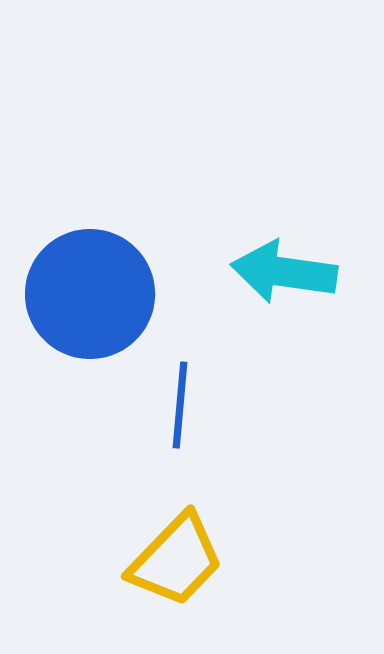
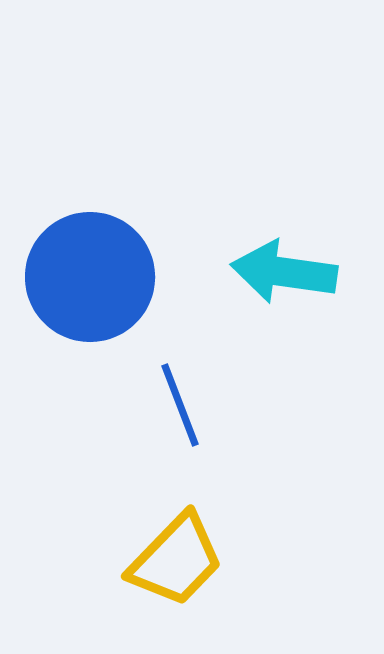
blue circle: moved 17 px up
blue line: rotated 26 degrees counterclockwise
